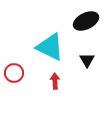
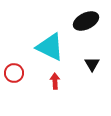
black triangle: moved 5 px right, 4 px down
